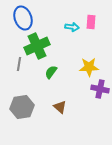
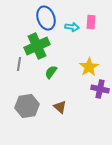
blue ellipse: moved 23 px right
yellow star: rotated 30 degrees counterclockwise
gray hexagon: moved 5 px right, 1 px up
